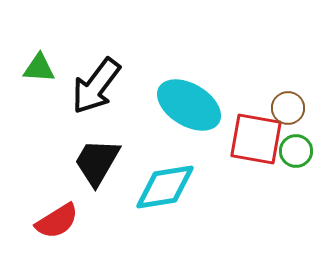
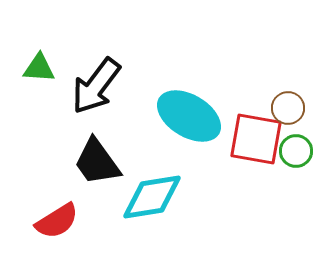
cyan ellipse: moved 11 px down
black trapezoid: rotated 66 degrees counterclockwise
cyan diamond: moved 13 px left, 10 px down
